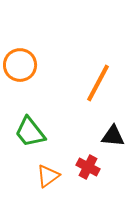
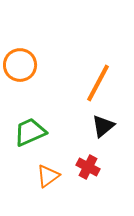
green trapezoid: rotated 104 degrees clockwise
black triangle: moved 10 px left, 10 px up; rotated 45 degrees counterclockwise
